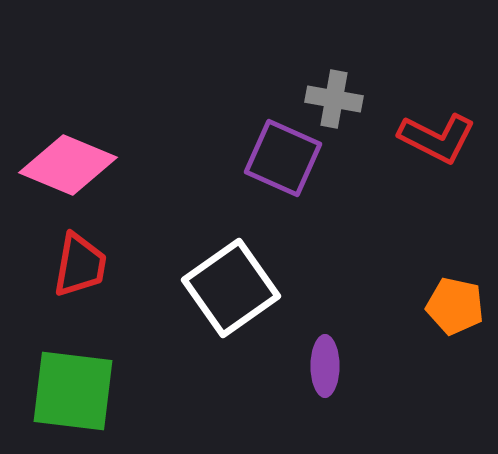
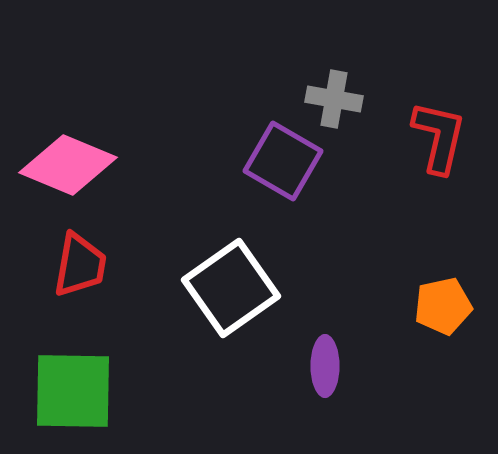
red L-shape: moved 2 px right, 1 px up; rotated 104 degrees counterclockwise
purple square: moved 3 px down; rotated 6 degrees clockwise
orange pentagon: moved 12 px left; rotated 24 degrees counterclockwise
green square: rotated 6 degrees counterclockwise
